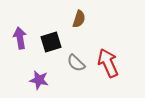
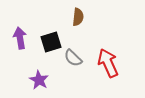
brown semicircle: moved 1 px left, 2 px up; rotated 12 degrees counterclockwise
gray semicircle: moved 3 px left, 5 px up
purple star: rotated 18 degrees clockwise
